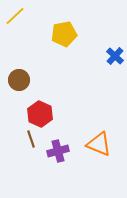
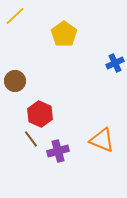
yellow pentagon: rotated 25 degrees counterclockwise
blue cross: moved 7 px down; rotated 24 degrees clockwise
brown circle: moved 4 px left, 1 px down
brown line: rotated 18 degrees counterclockwise
orange triangle: moved 3 px right, 4 px up
